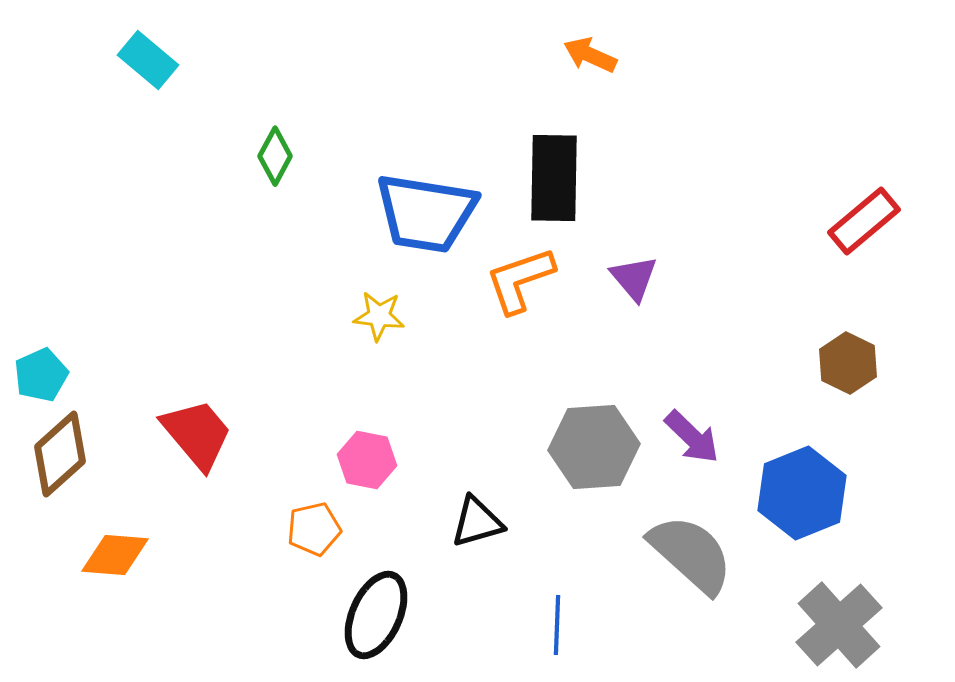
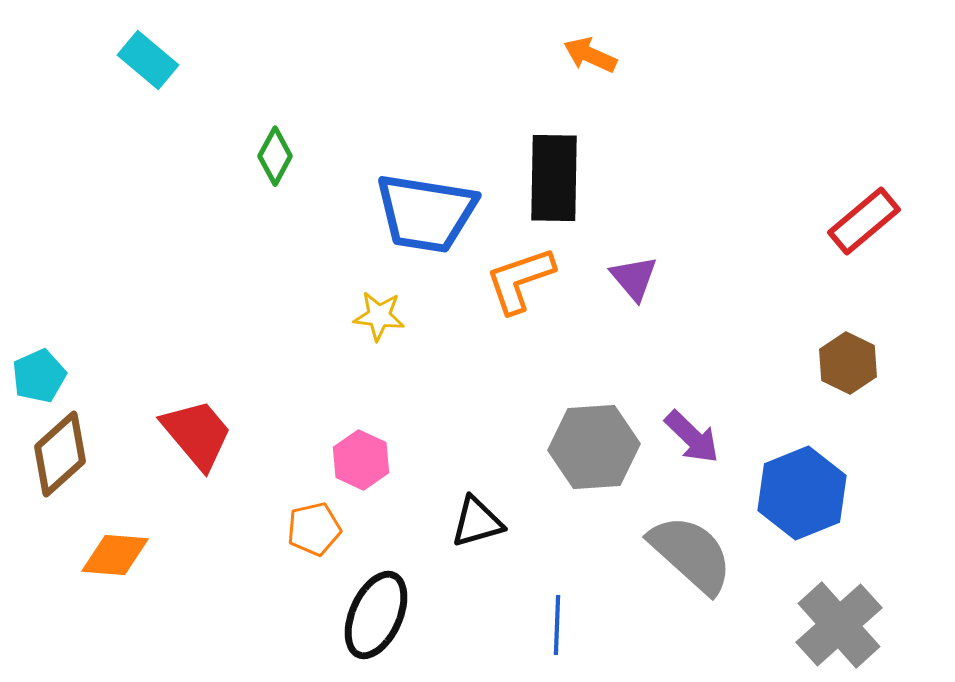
cyan pentagon: moved 2 px left, 1 px down
pink hexagon: moved 6 px left; rotated 14 degrees clockwise
